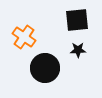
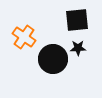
black star: moved 2 px up
black circle: moved 8 px right, 9 px up
